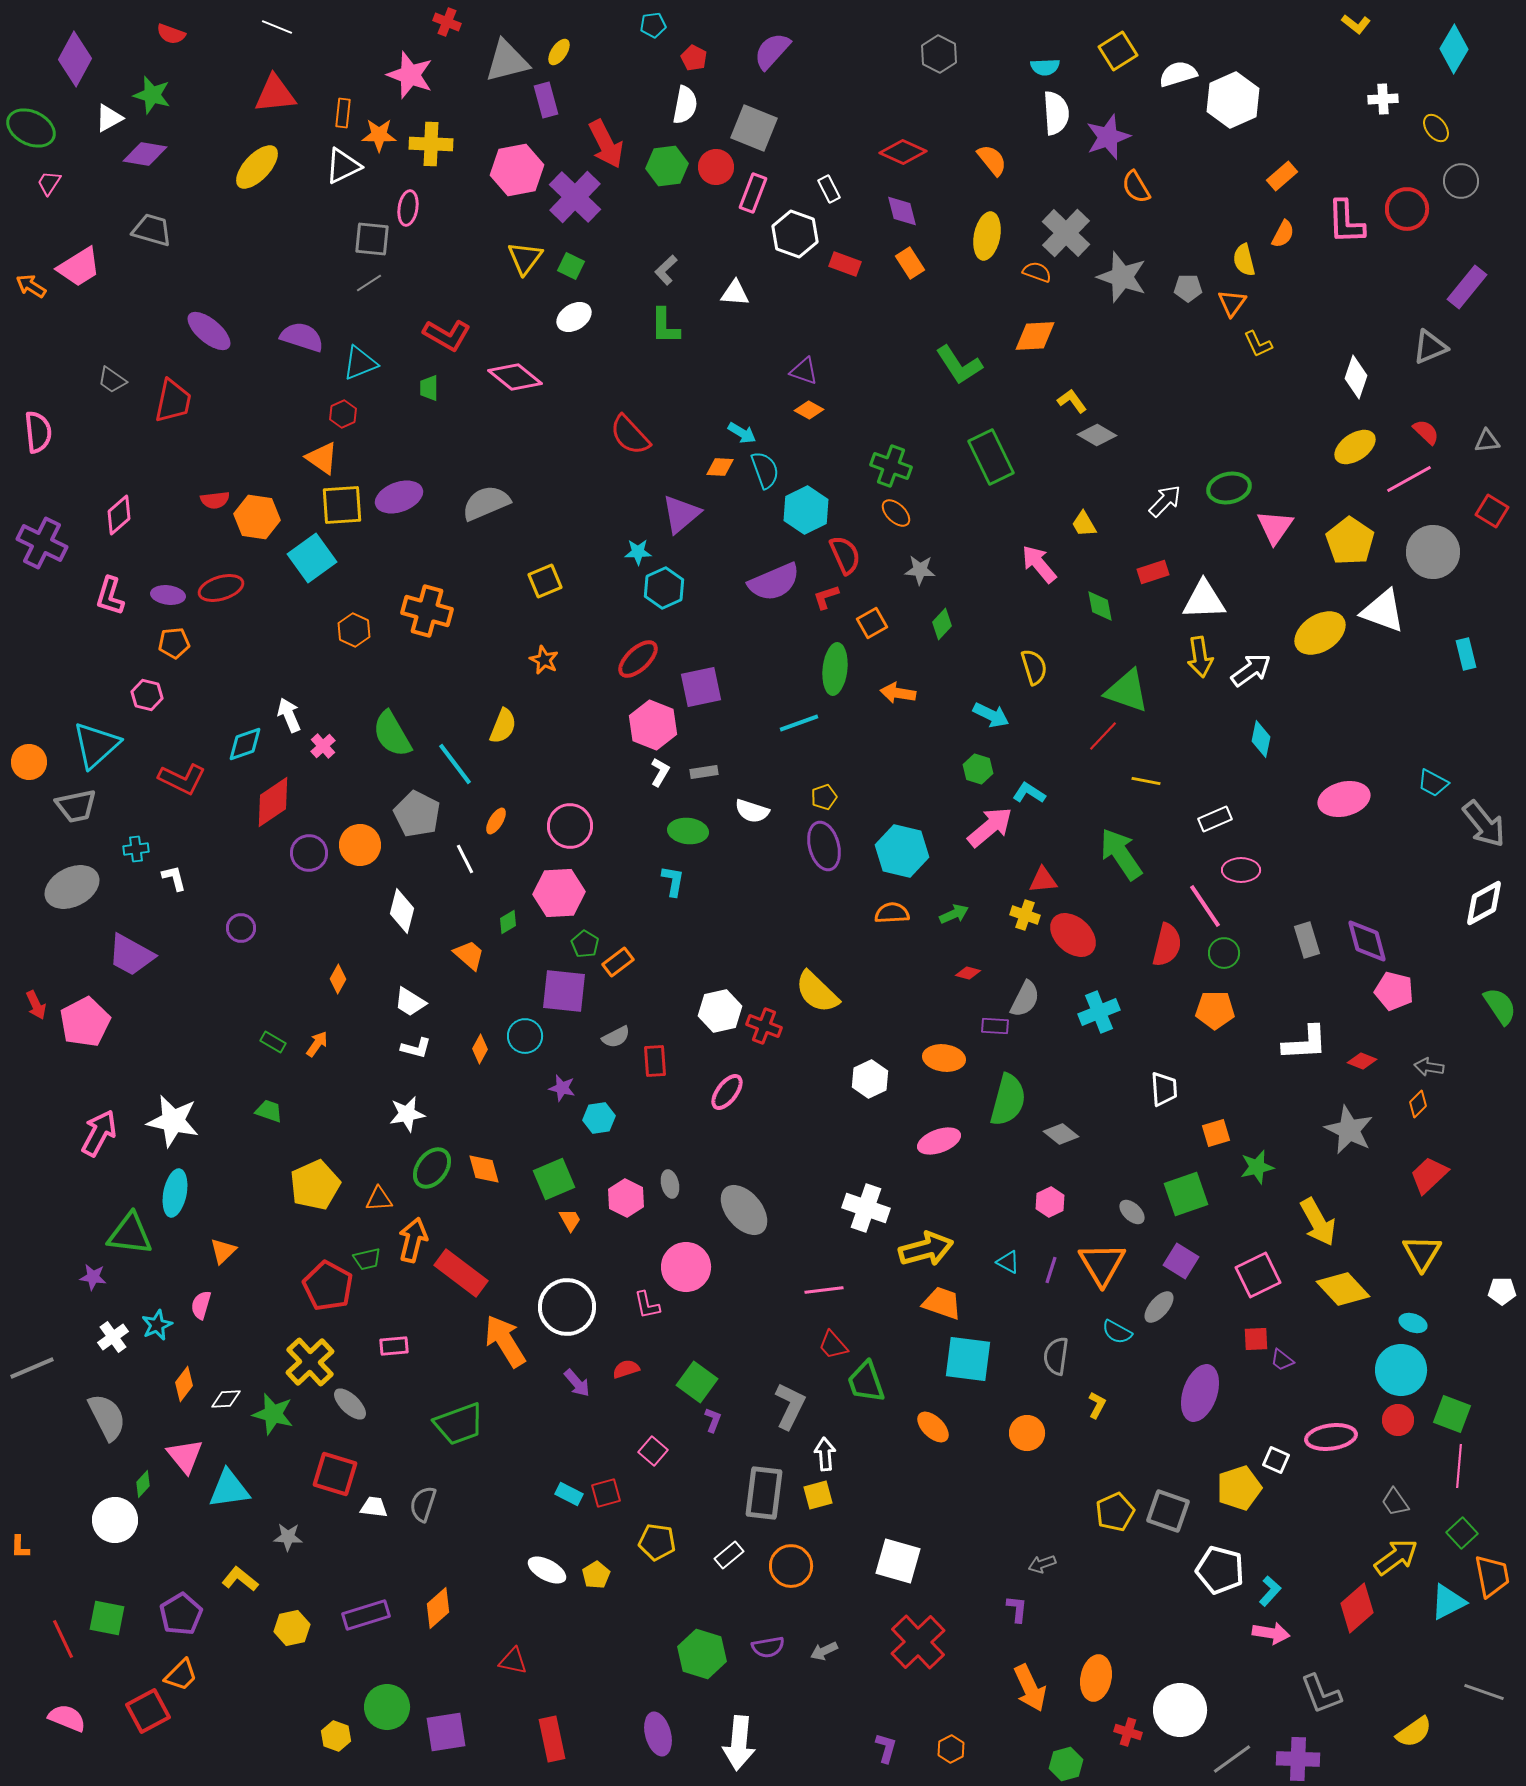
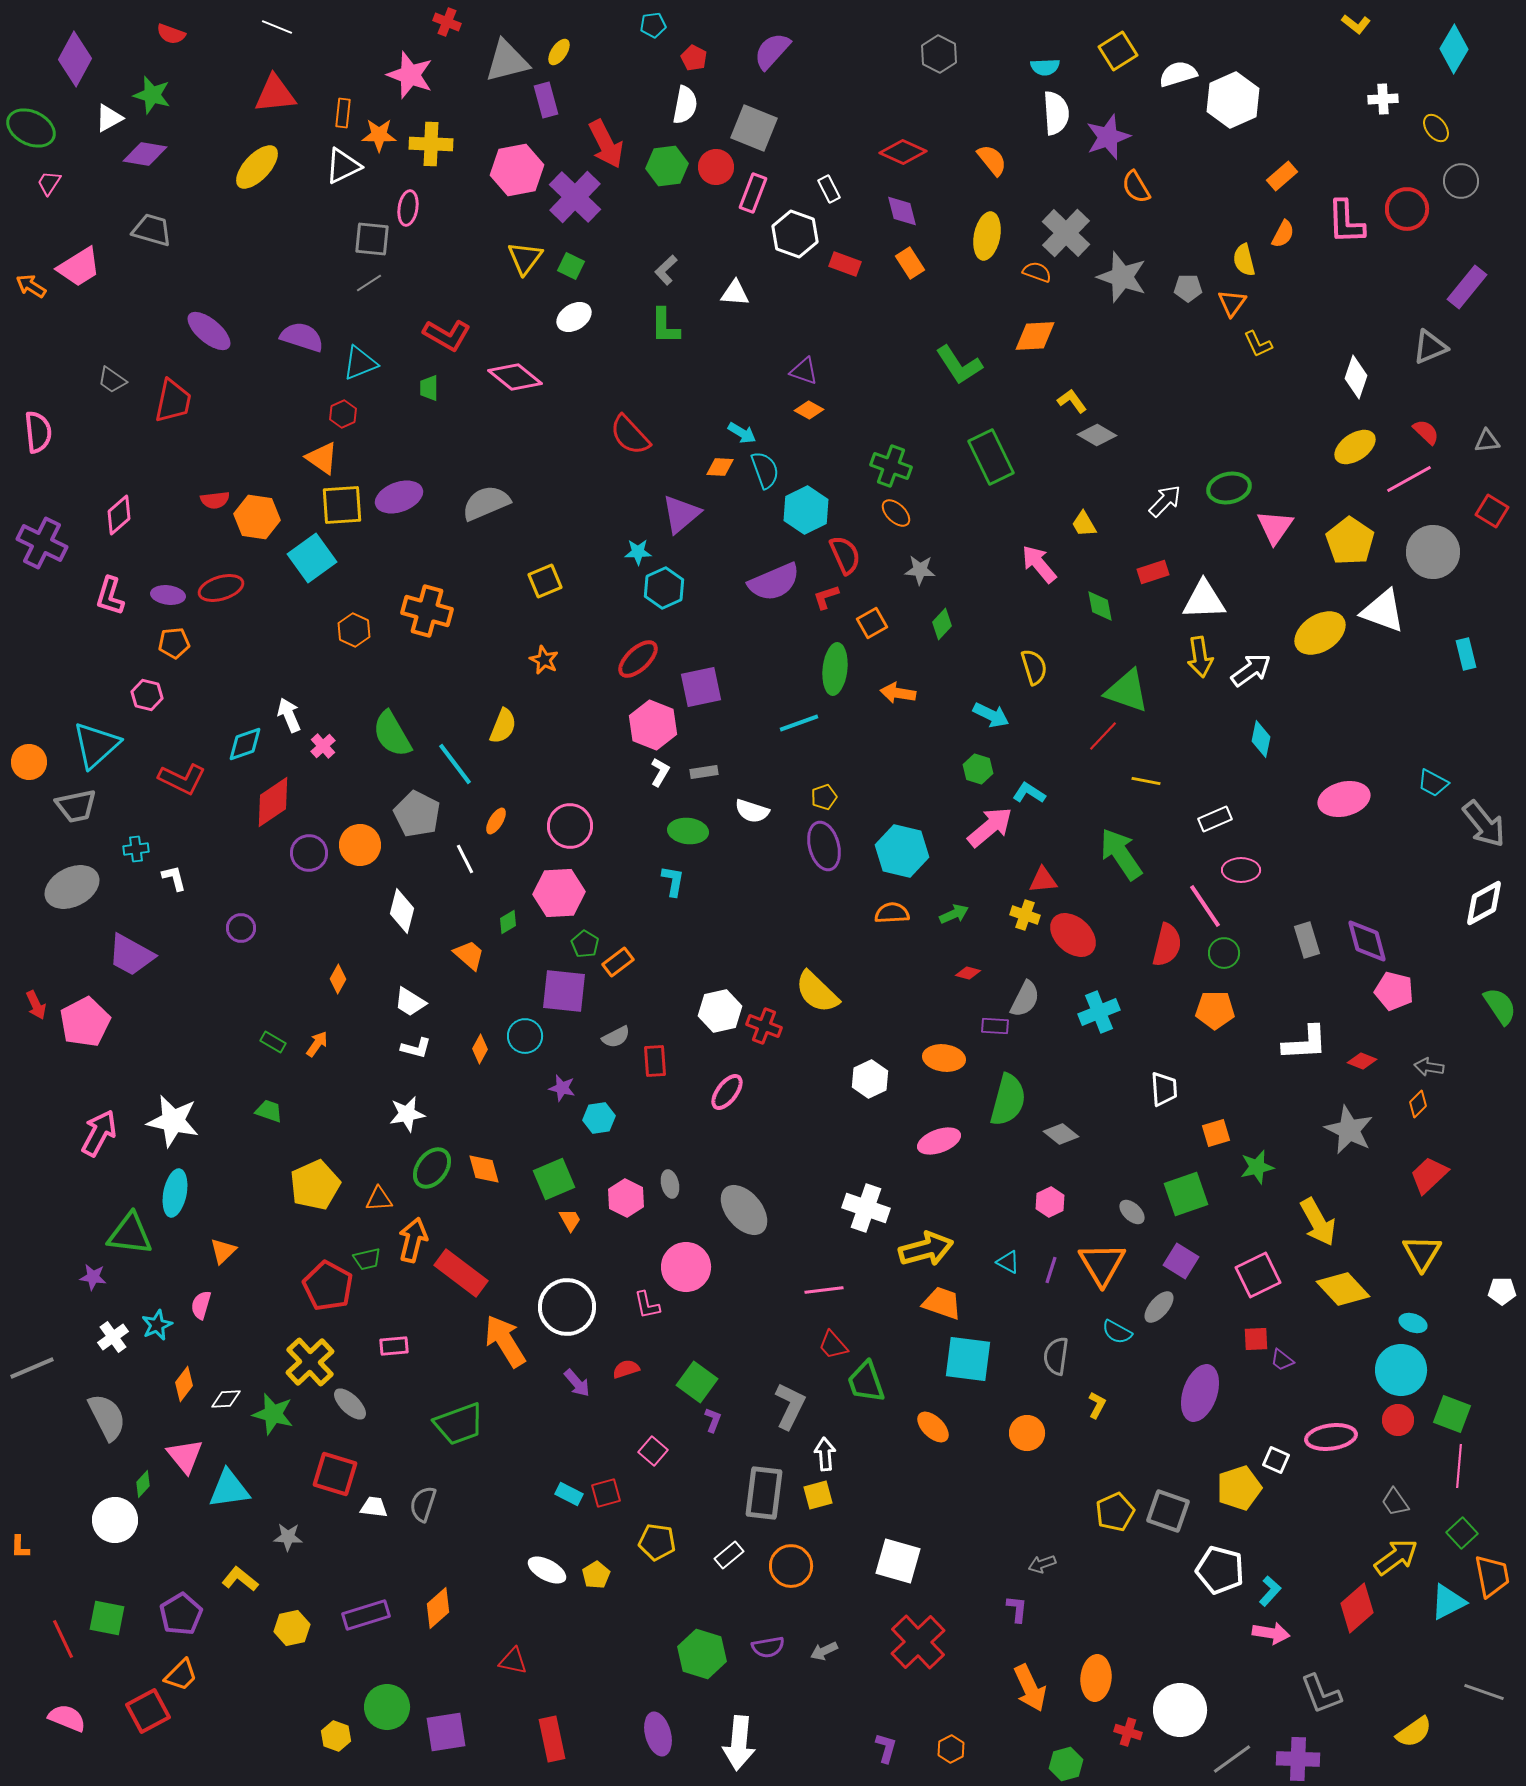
orange ellipse at (1096, 1678): rotated 6 degrees counterclockwise
